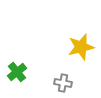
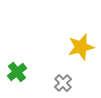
gray cross: rotated 36 degrees clockwise
